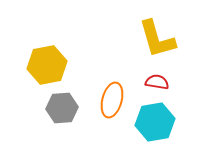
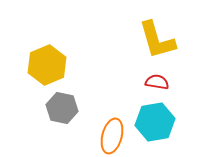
yellow L-shape: moved 1 px down
yellow hexagon: rotated 12 degrees counterclockwise
orange ellipse: moved 36 px down
gray hexagon: rotated 16 degrees clockwise
